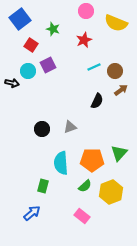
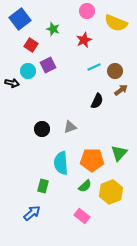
pink circle: moved 1 px right
